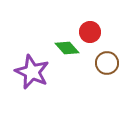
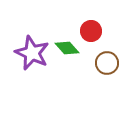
red circle: moved 1 px right, 1 px up
purple star: moved 19 px up
